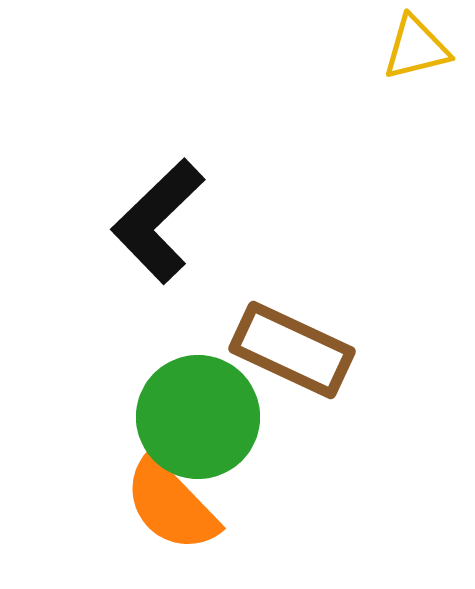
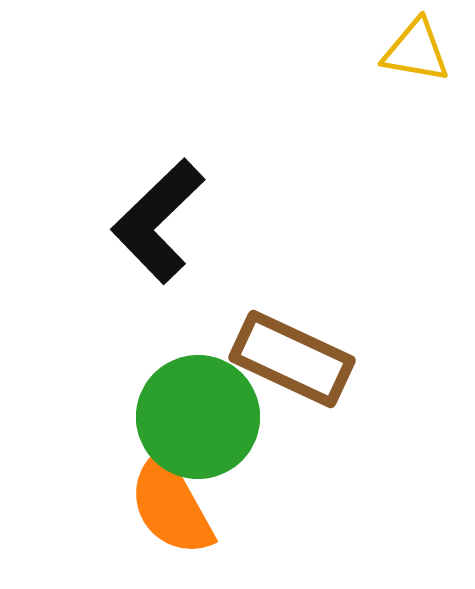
yellow triangle: moved 3 px down; rotated 24 degrees clockwise
brown rectangle: moved 9 px down
orange semicircle: rotated 15 degrees clockwise
